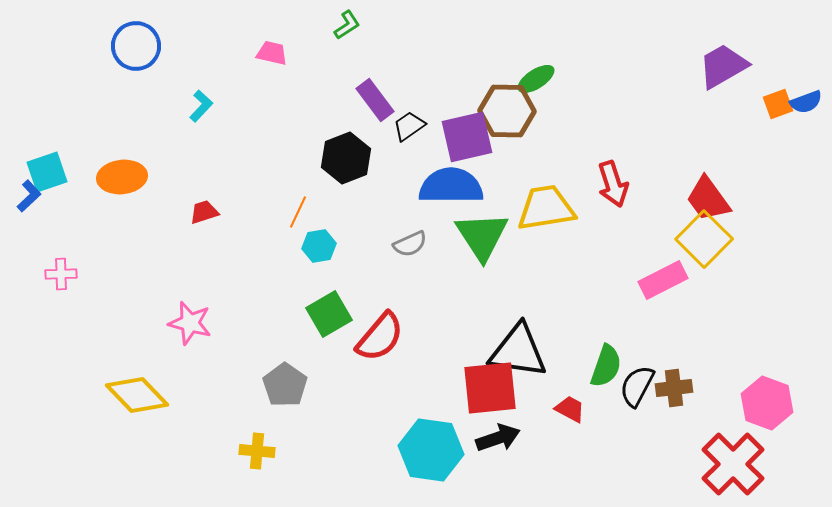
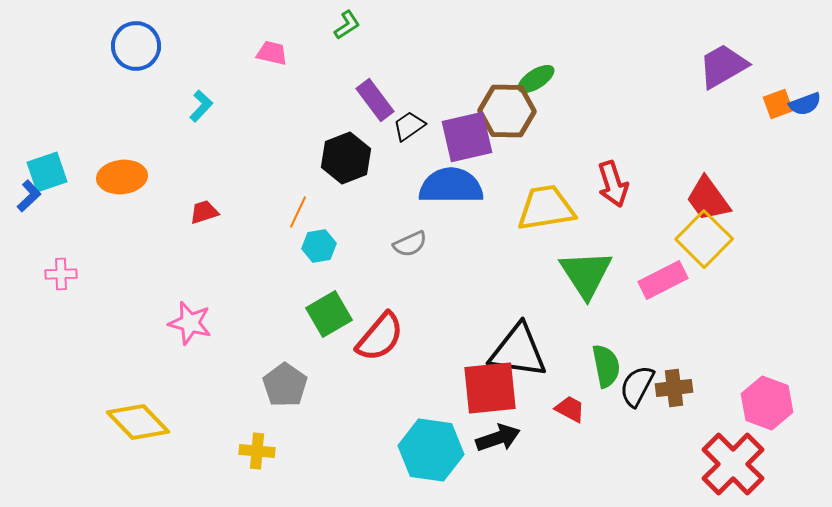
blue semicircle at (806, 102): moved 1 px left, 2 px down
green triangle at (482, 236): moved 104 px right, 38 px down
green semicircle at (606, 366): rotated 30 degrees counterclockwise
yellow diamond at (137, 395): moved 1 px right, 27 px down
